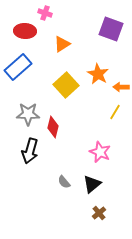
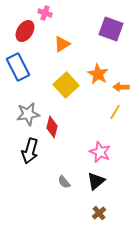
red ellipse: rotated 60 degrees counterclockwise
blue rectangle: rotated 76 degrees counterclockwise
gray star: rotated 10 degrees counterclockwise
red diamond: moved 1 px left
black triangle: moved 4 px right, 3 px up
